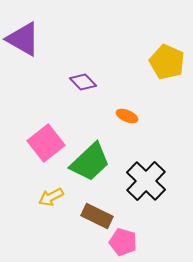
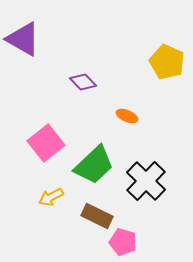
green trapezoid: moved 4 px right, 3 px down
